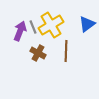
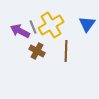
blue triangle: rotated 18 degrees counterclockwise
purple arrow: rotated 84 degrees counterclockwise
brown cross: moved 1 px left, 2 px up
